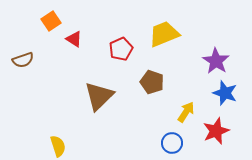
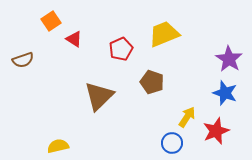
purple star: moved 13 px right, 2 px up
yellow arrow: moved 1 px right, 5 px down
yellow semicircle: rotated 85 degrees counterclockwise
